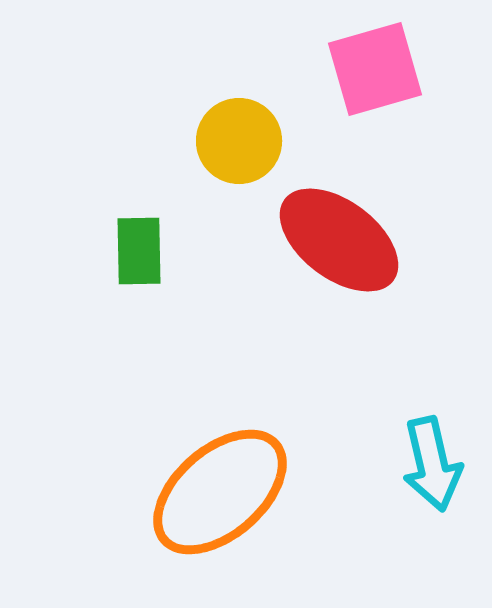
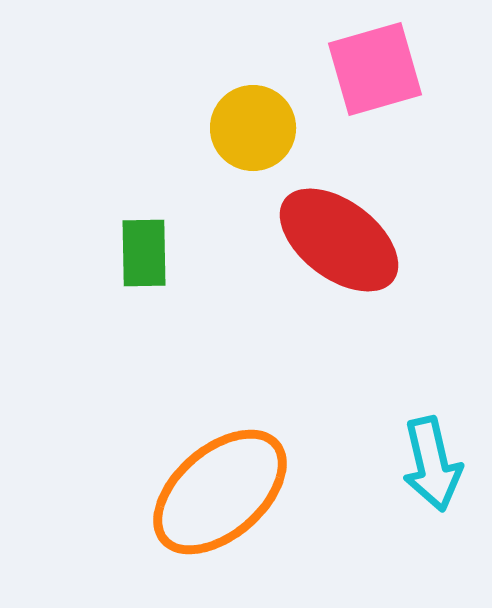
yellow circle: moved 14 px right, 13 px up
green rectangle: moved 5 px right, 2 px down
